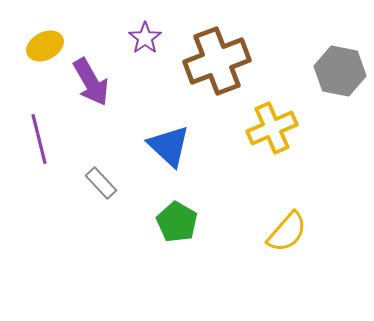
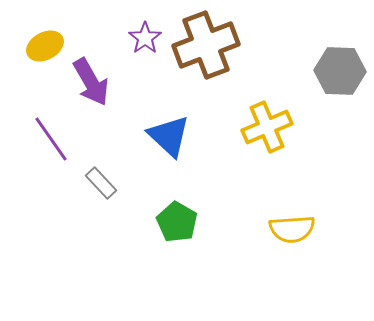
brown cross: moved 11 px left, 16 px up
gray hexagon: rotated 9 degrees counterclockwise
yellow cross: moved 5 px left, 1 px up
purple line: moved 12 px right; rotated 21 degrees counterclockwise
blue triangle: moved 10 px up
yellow semicircle: moved 5 px right, 3 px up; rotated 45 degrees clockwise
